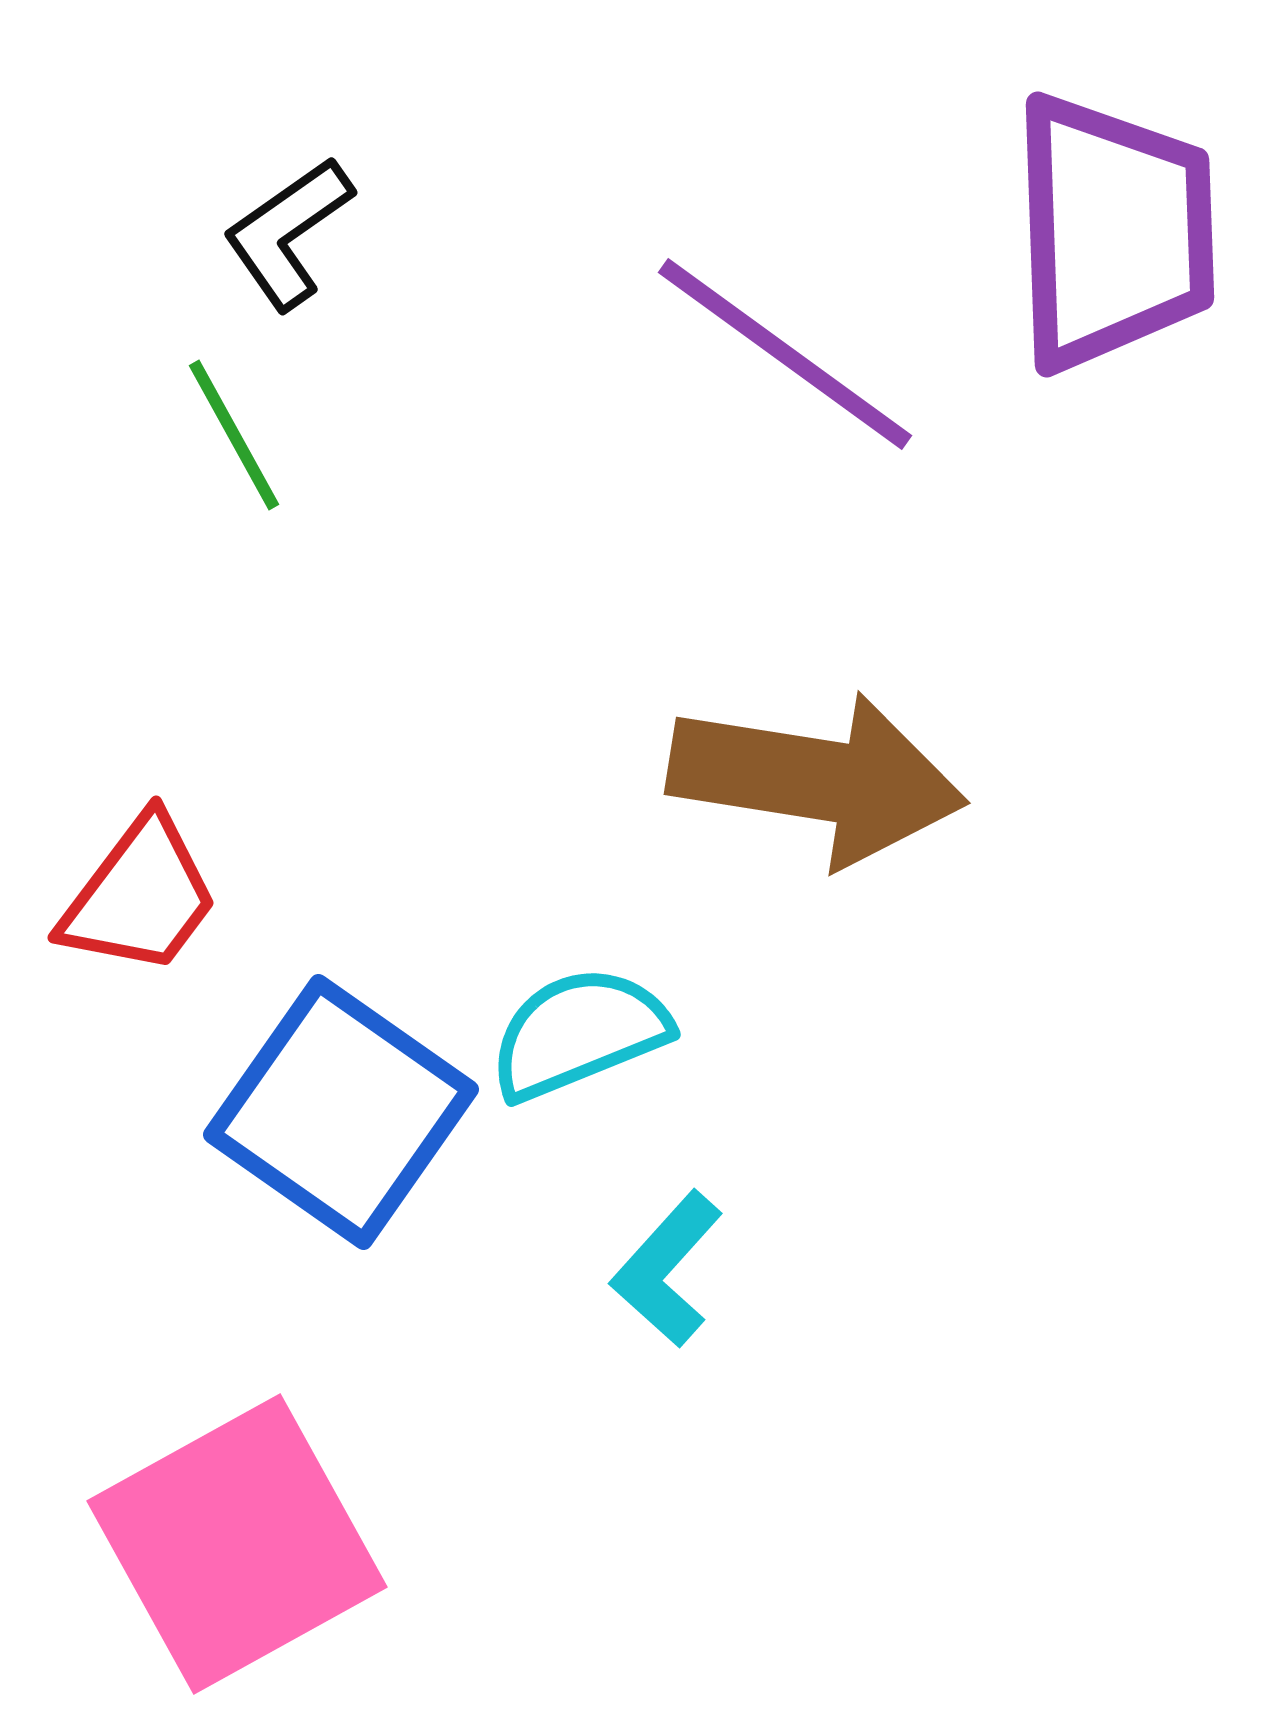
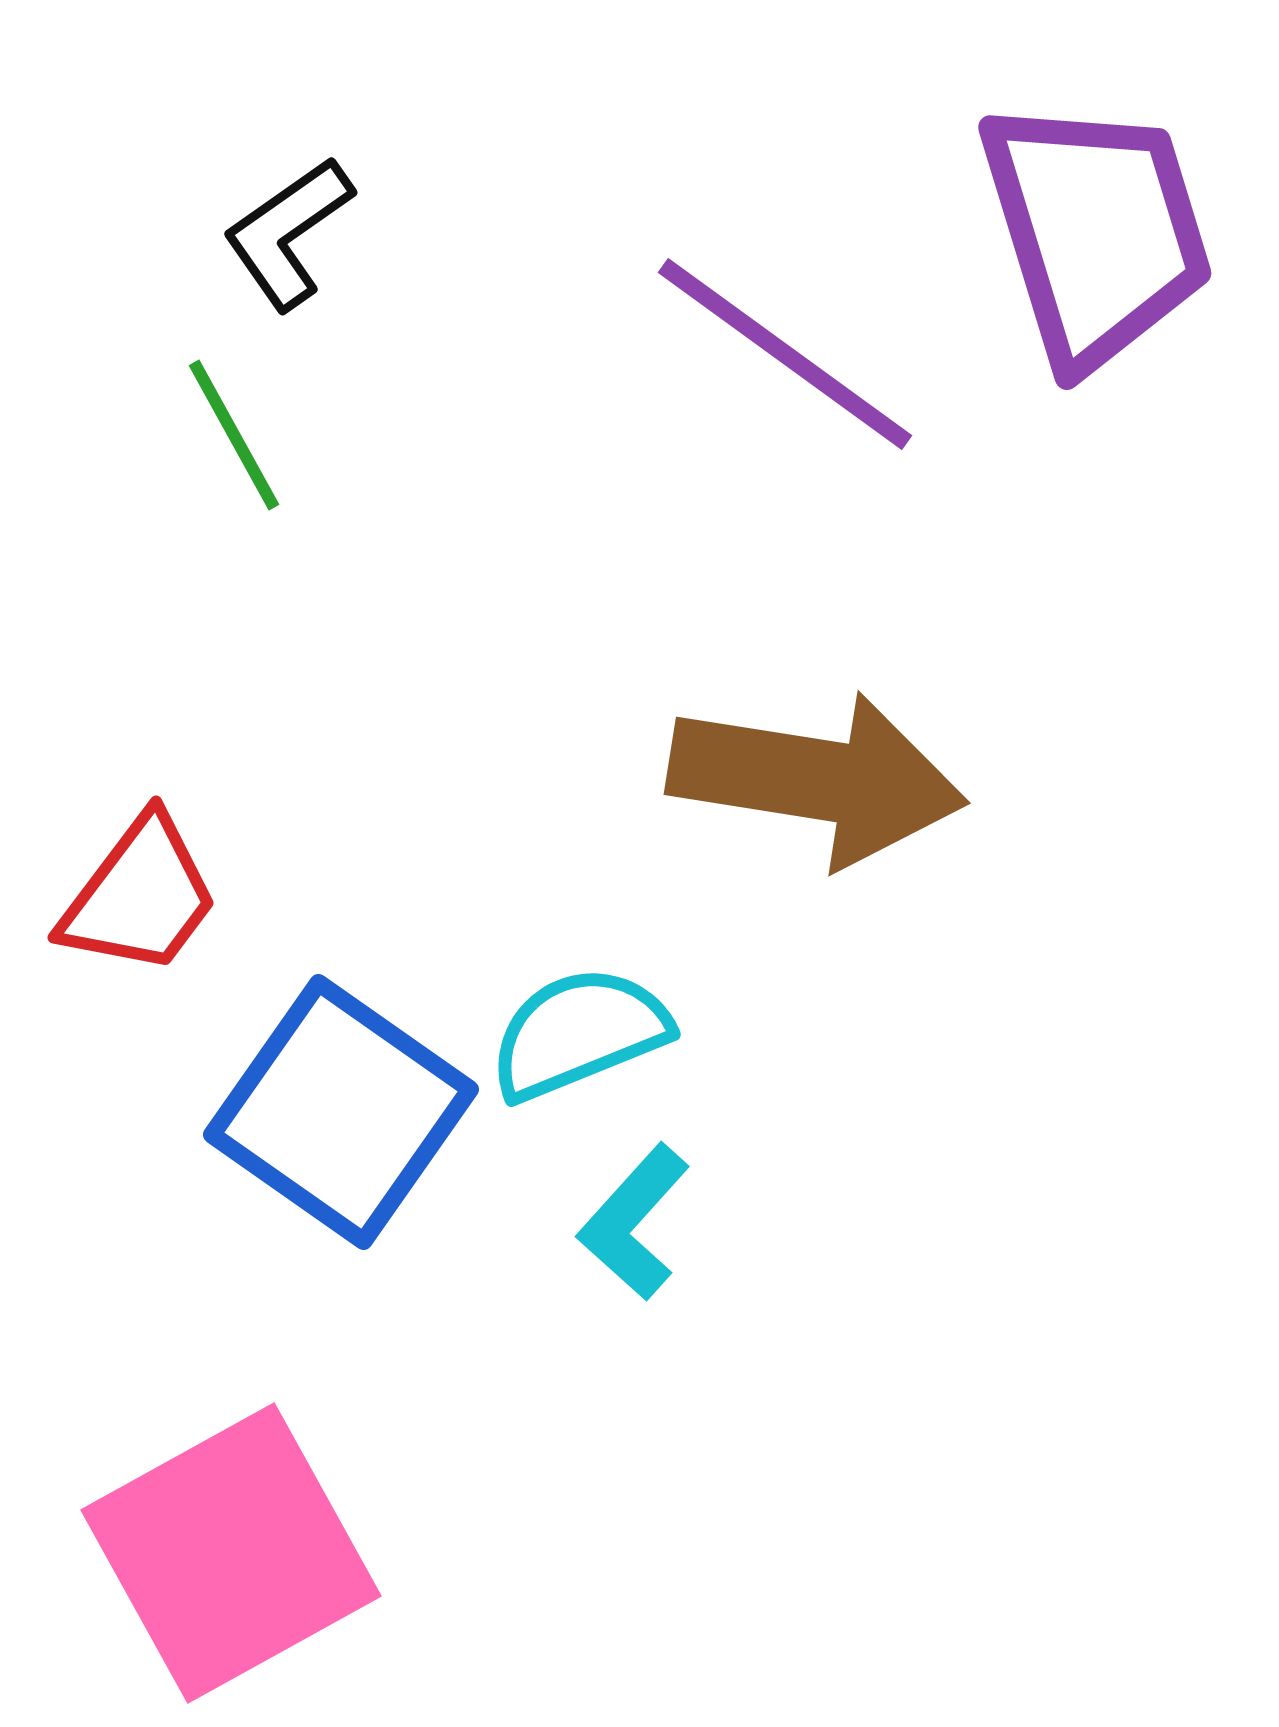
purple trapezoid: moved 17 px left; rotated 15 degrees counterclockwise
cyan L-shape: moved 33 px left, 47 px up
pink square: moved 6 px left, 9 px down
